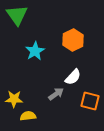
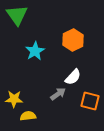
gray arrow: moved 2 px right
